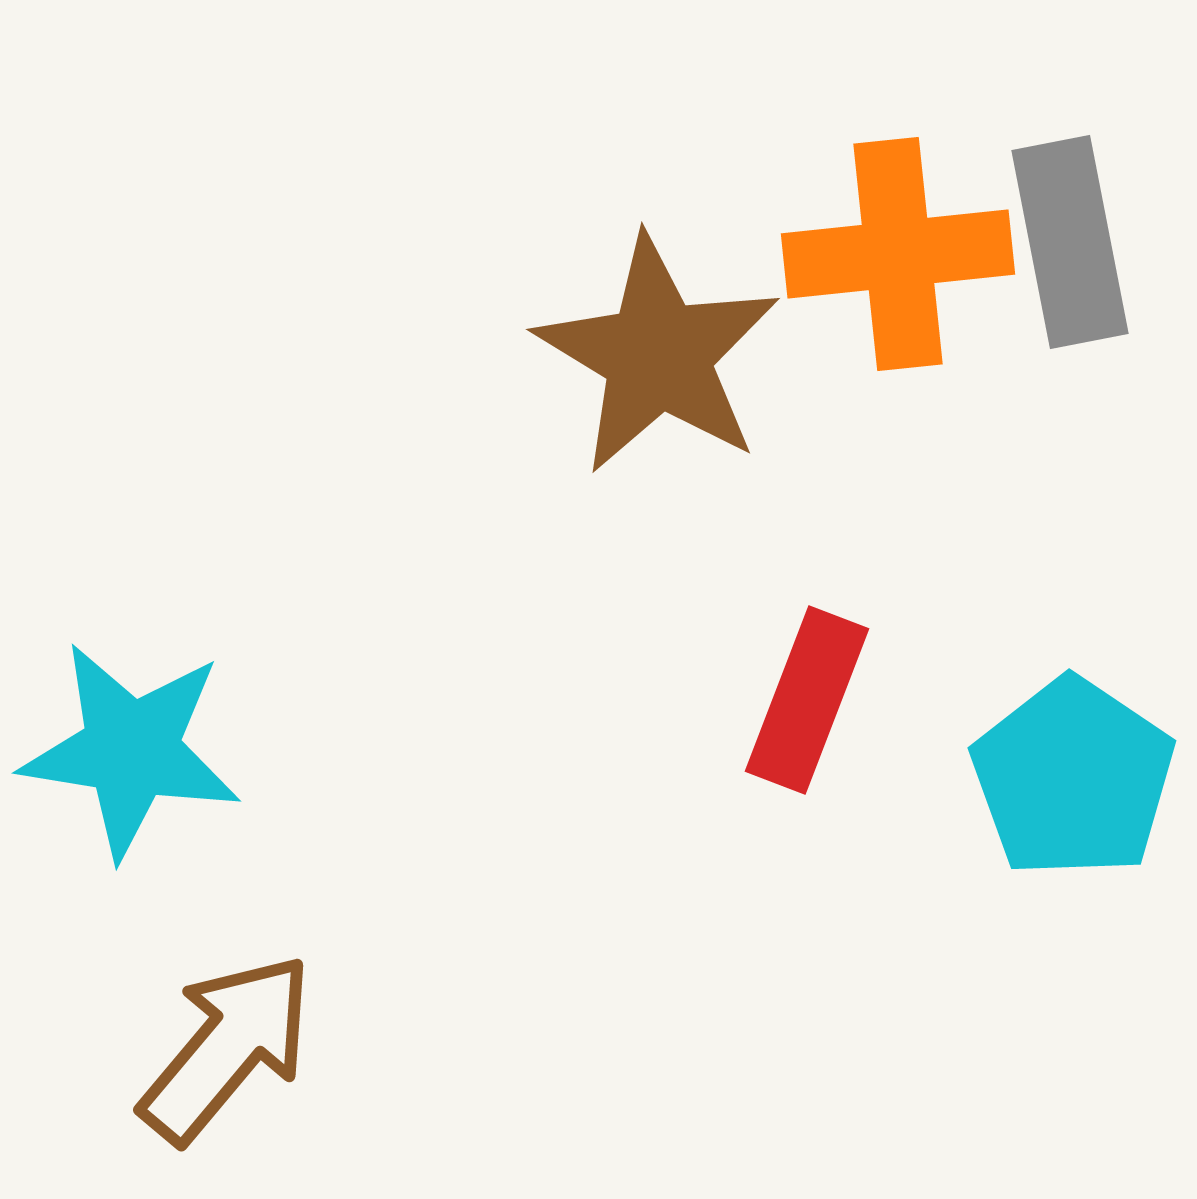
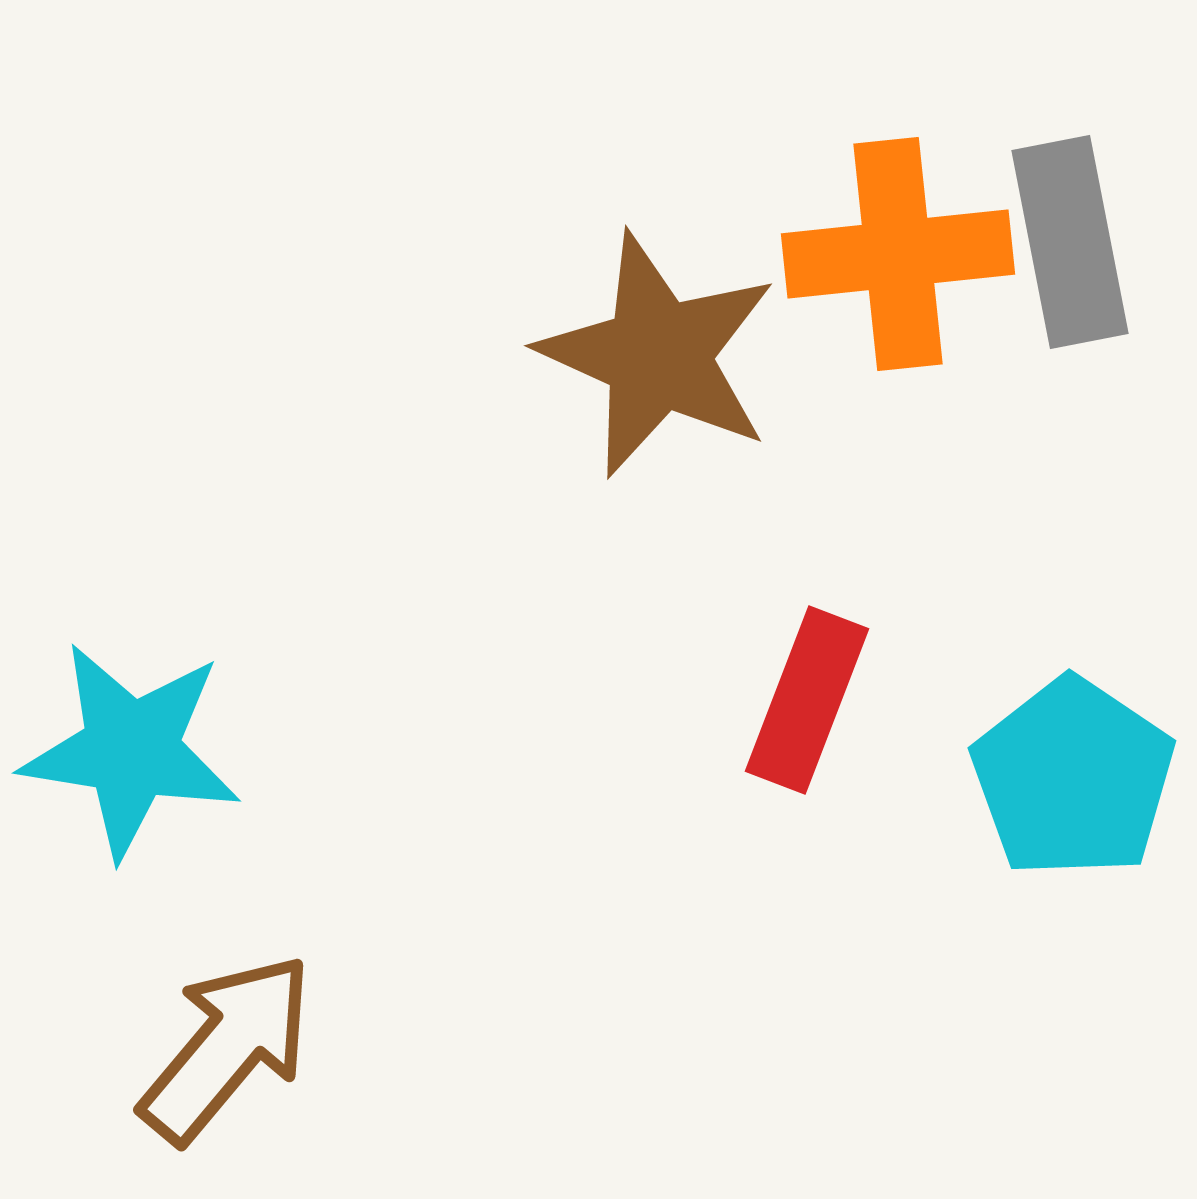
brown star: rotated 7 degrees counterclockwise
